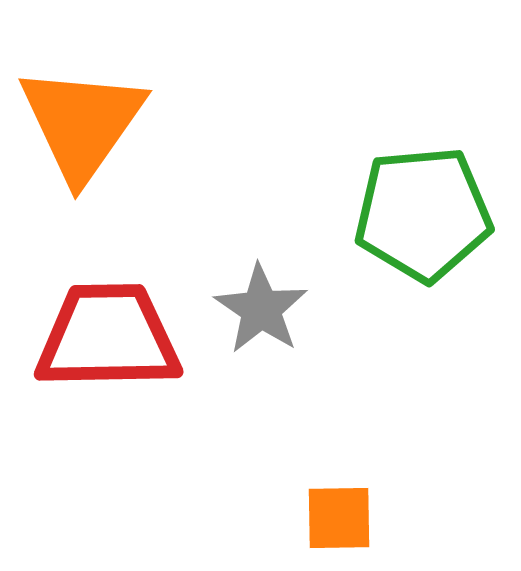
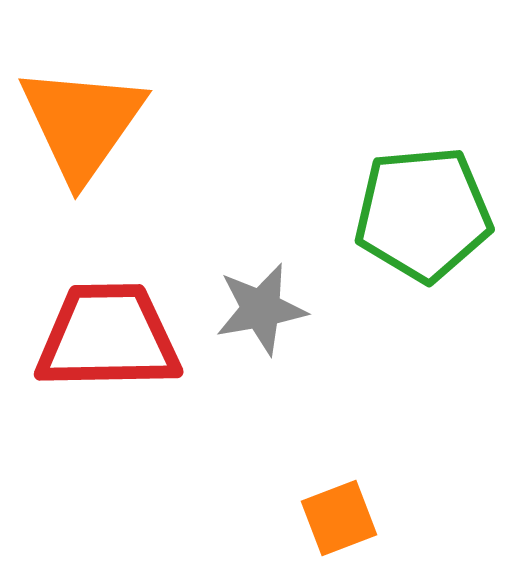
gray star: rotated 28 degrees clockwise
orange square: rotated 20 degrees counterclockwise
